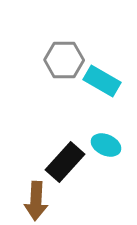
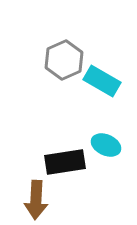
gray hexagon: rotated 24 degrees counterclockwise
black rectangle: rotated 39 degrees clockwise
brown arrow: moved 1 px up
